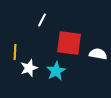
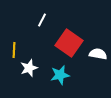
red square: rotated 28 degrees clockwise
yellow line: moved 1 px left, 2 px up
cyan star: moved 4 px right, 4 px down; rotated 18 degrees clockwise
